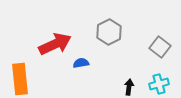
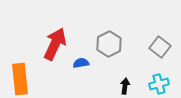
gray hexagon: moved 12 px down
red arrow: rotated 40 degrees counterclockwise
black arrow: moved 4 px left, 1 px up
